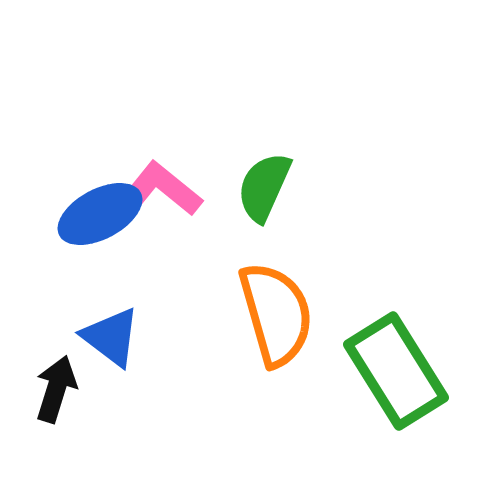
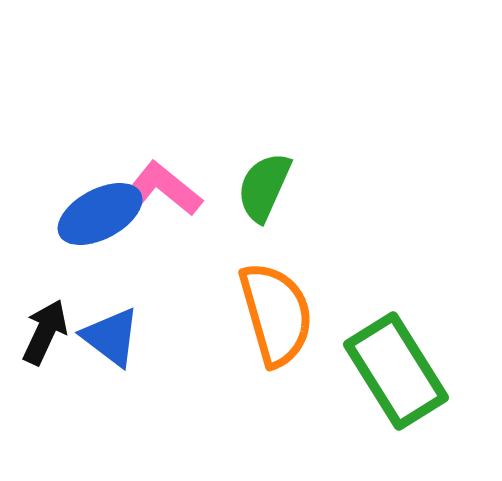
black arrow: moved 11 px left, 57 px up; rotated 8 degrees clockwise
